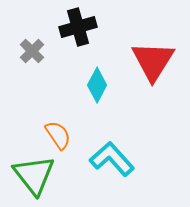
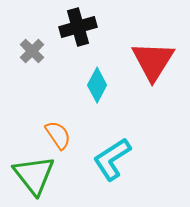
cyan L-shape: rotated 81 degrees counterclockwise
